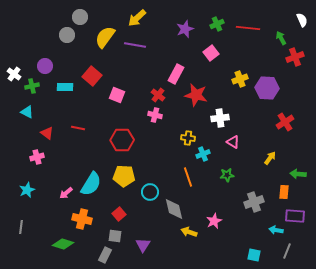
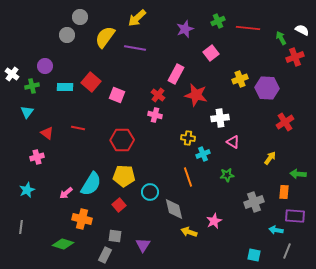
white semicircle at (302, 20): moved 10 px down; rotated 40 degrees counterclockwise
green cross at (217, 24): moved 1 px right, 3 px up
purple line at (135, 45): moved 3 px down
white cross at (14, 74): moved 2 px left
red square at (92, 76): moved 1 px left, 6 px down
cyan triangle at (27, 112): rotated 40 degrees clockwise
red square at (119, 214): moved 9 px up
